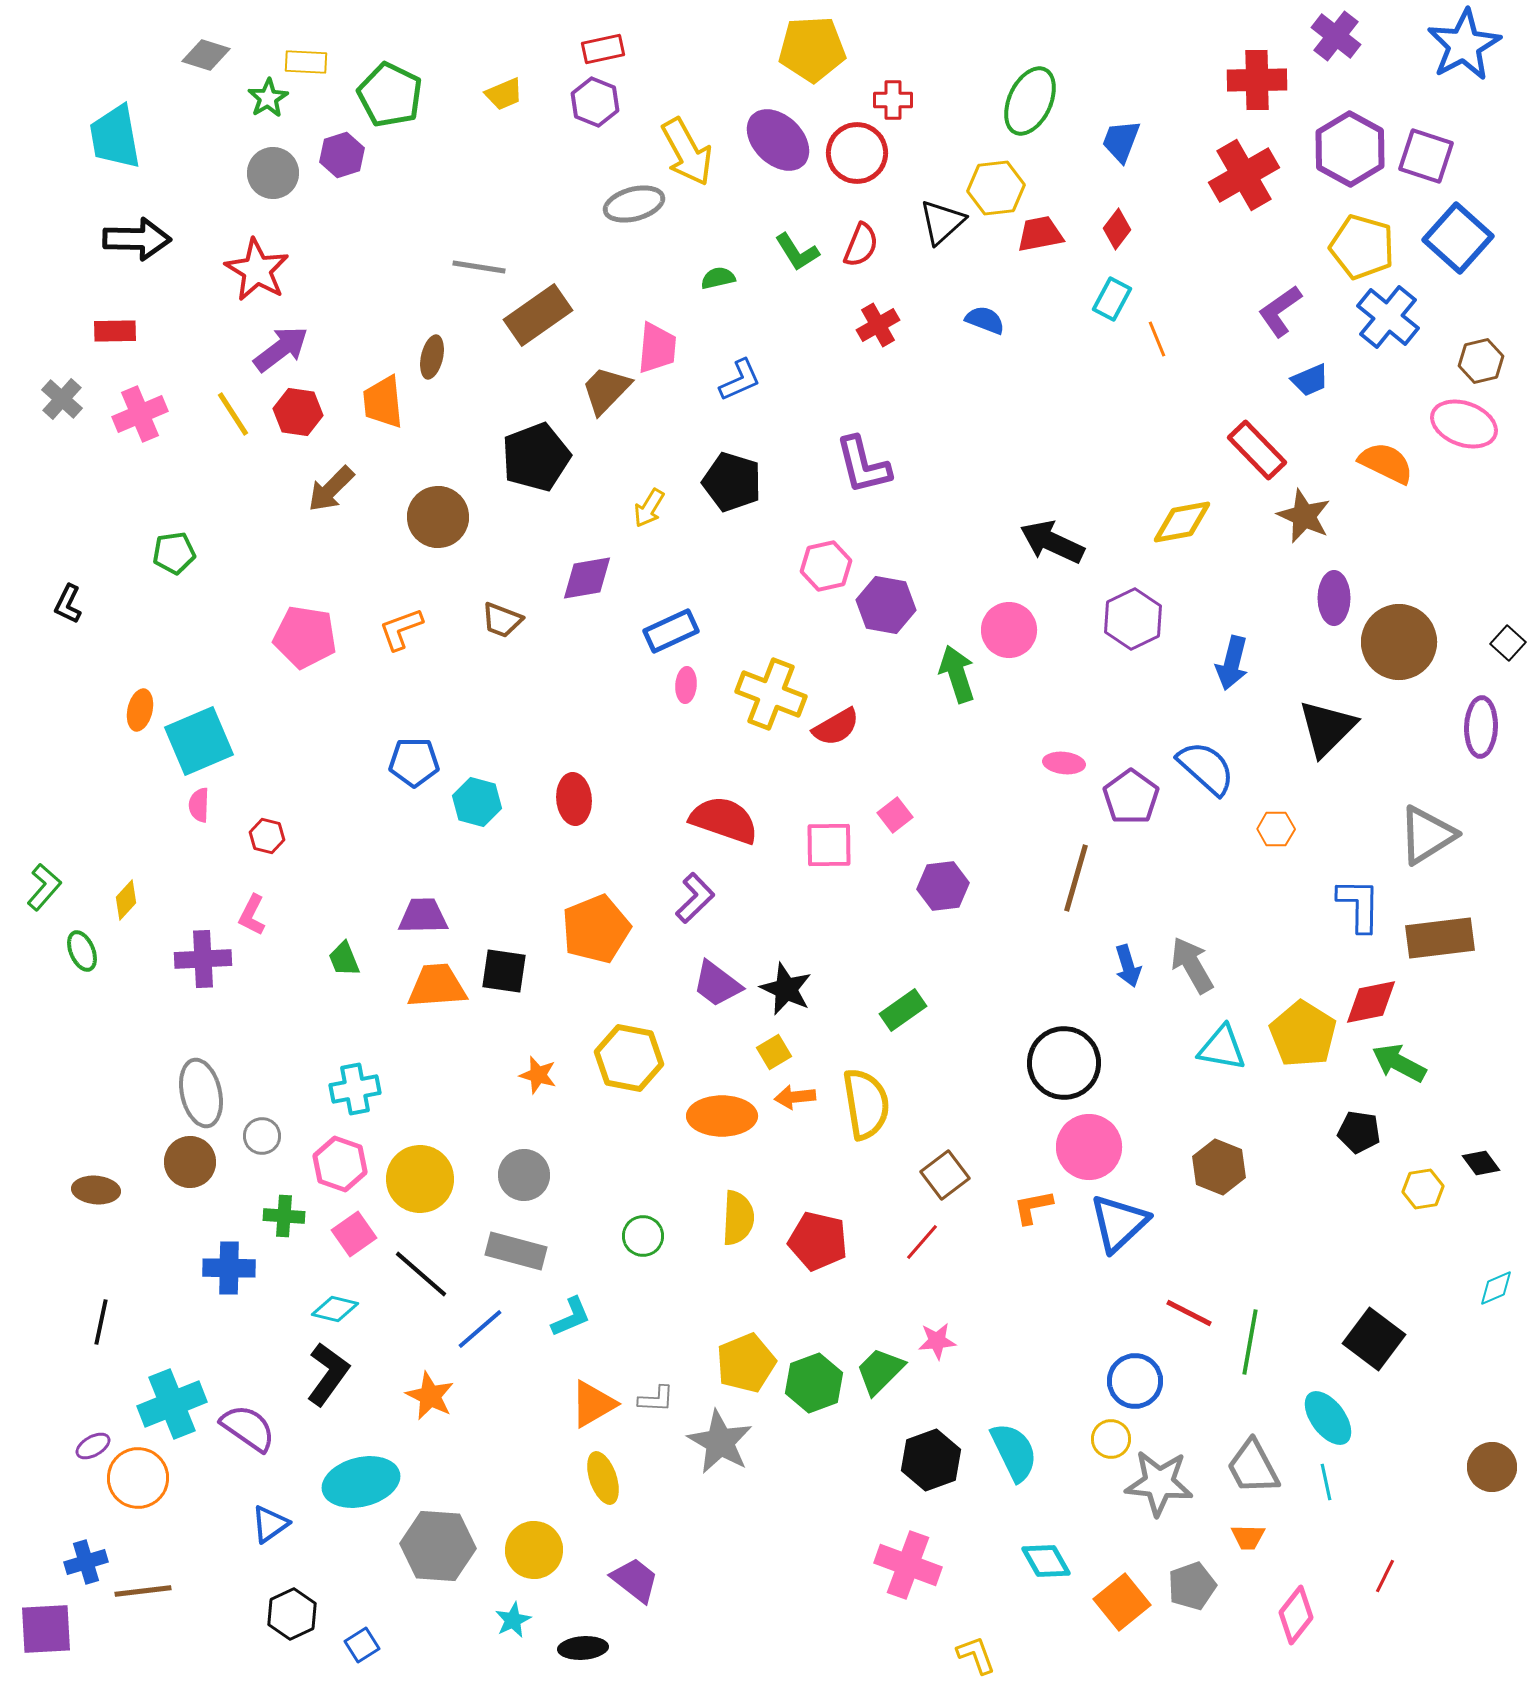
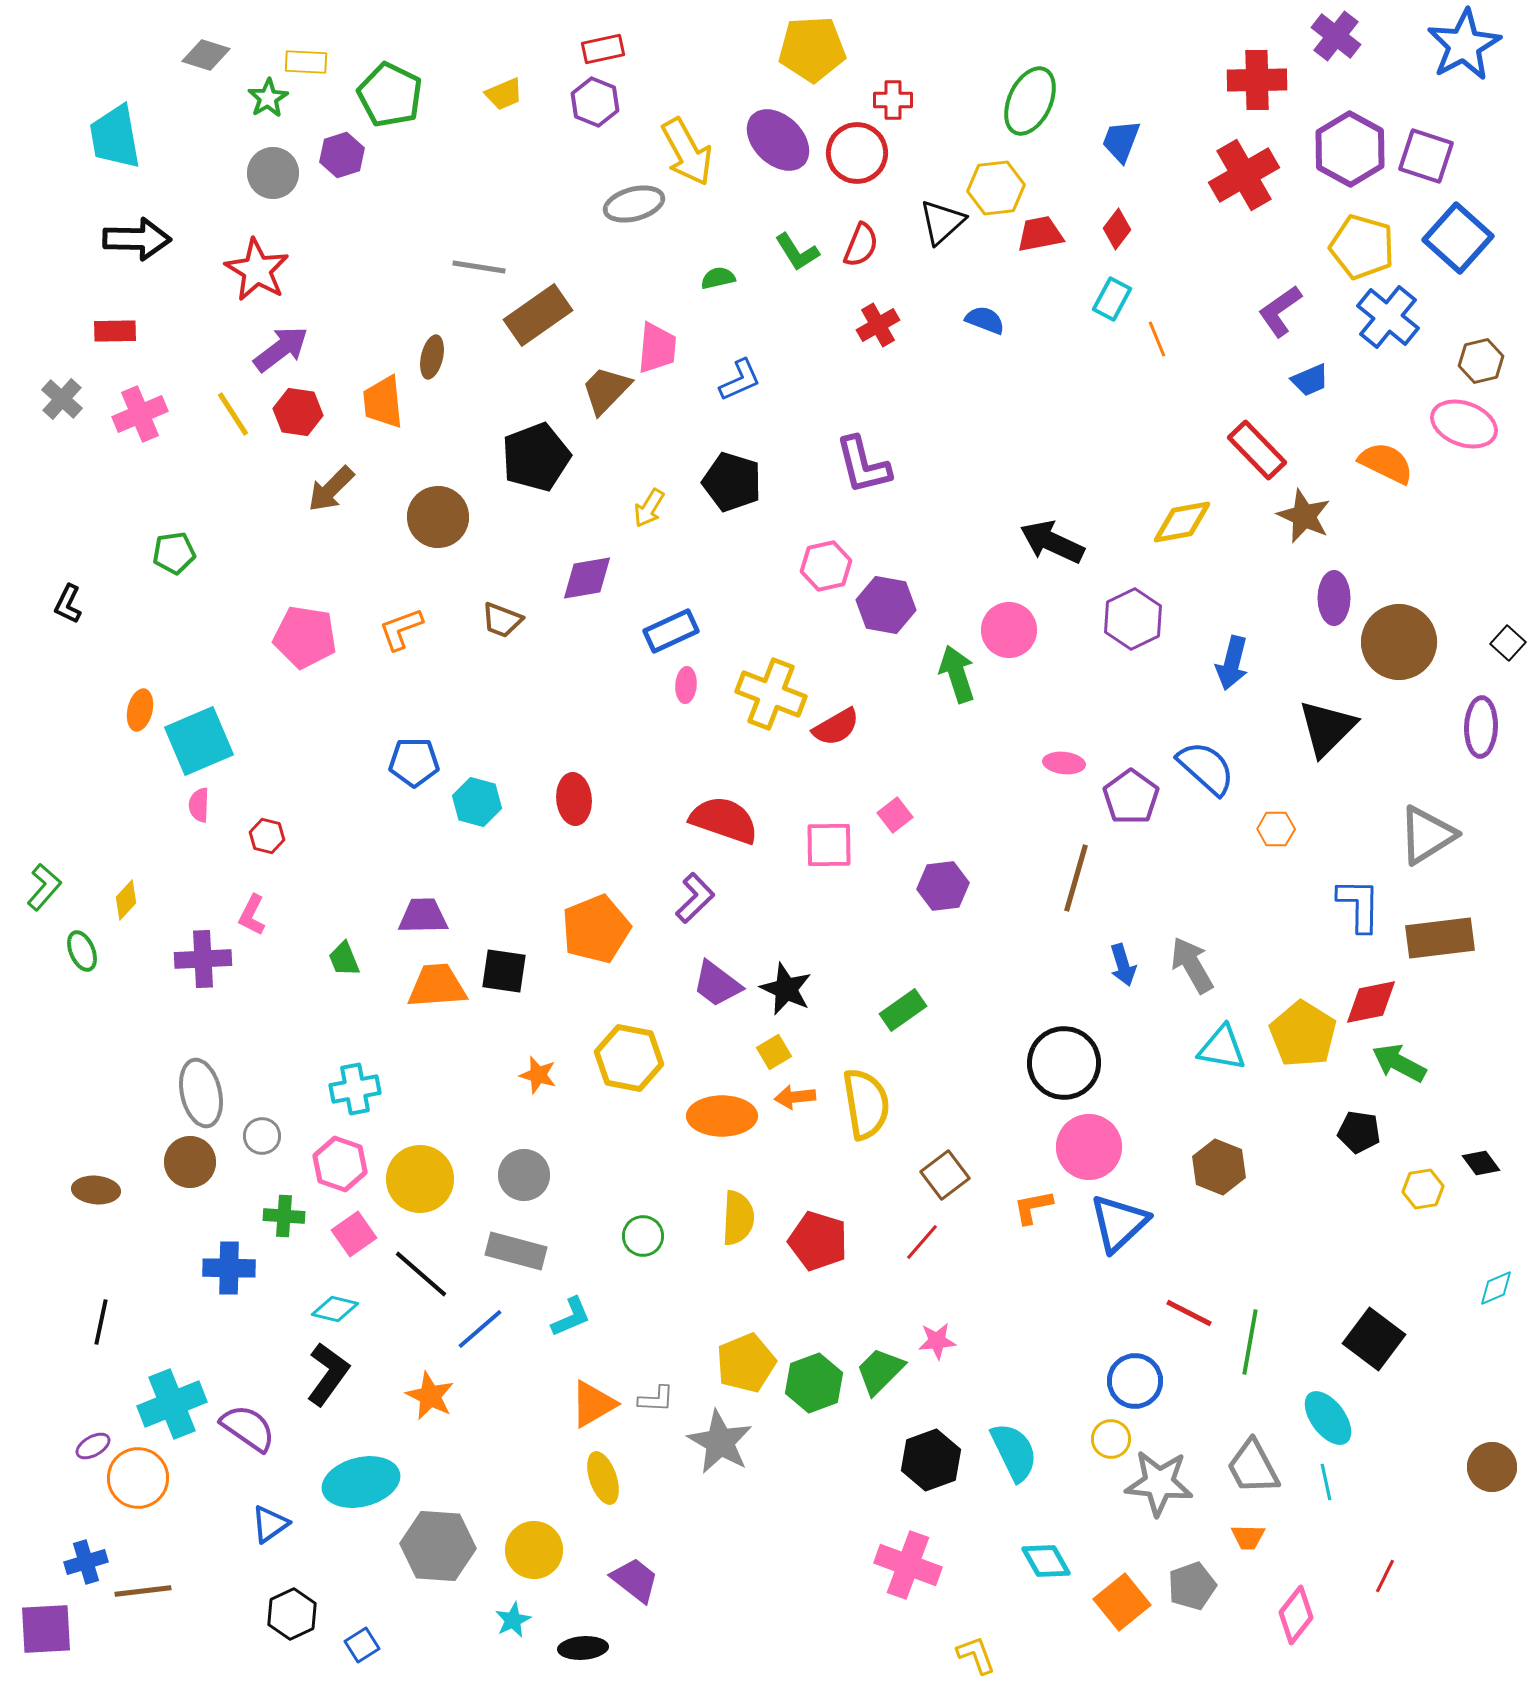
blue arrow at (1128, 966): moved 5 px left, 1 px up
red pentagon at (818, 1241): rotated 4 degrees clockwise
